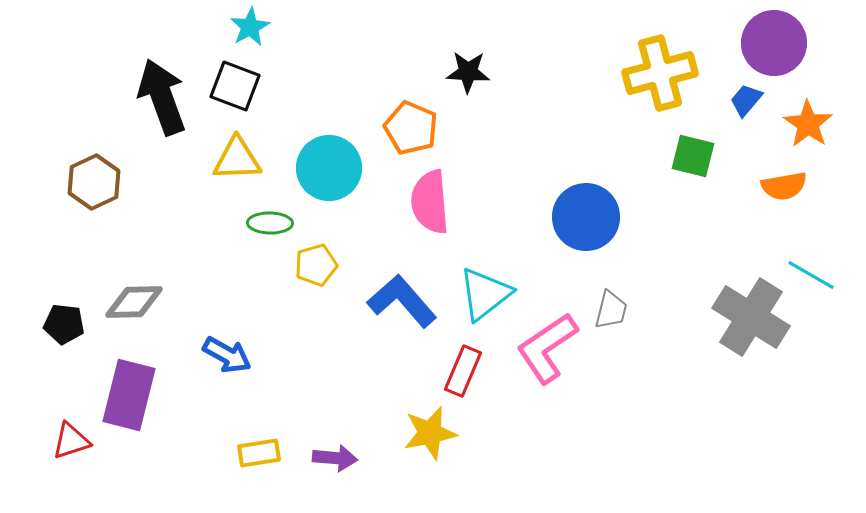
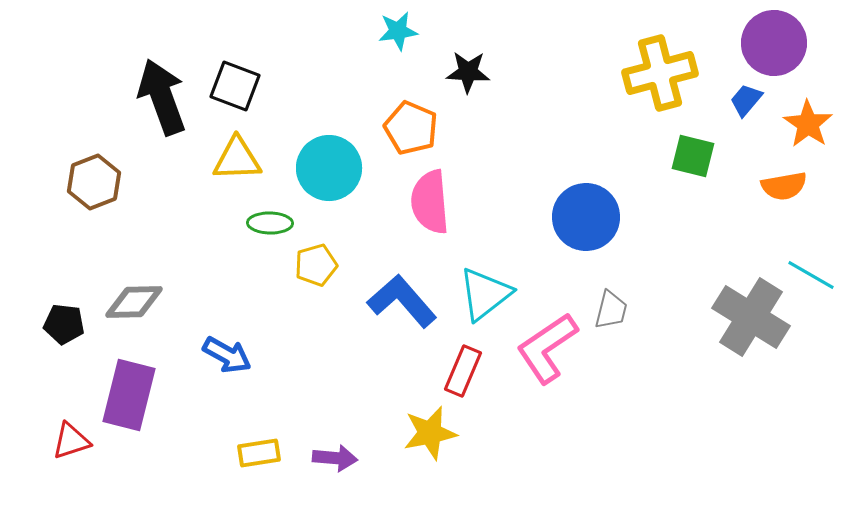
cyan star: moved 148 px right, 4 px down; rotated 21 degrees clockwise
brown hexagon: rotated 4 degrees clockwise
